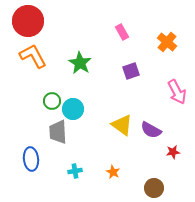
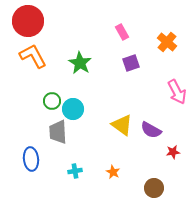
purple square: moved 8 px up
